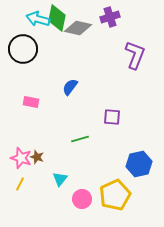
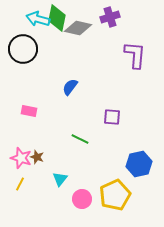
purple L-shape: rotated 16 degrees counterclockwise
pink rectangle: moved 2 px left, 9 px down
green line: rotated 42 degrees clockwise
